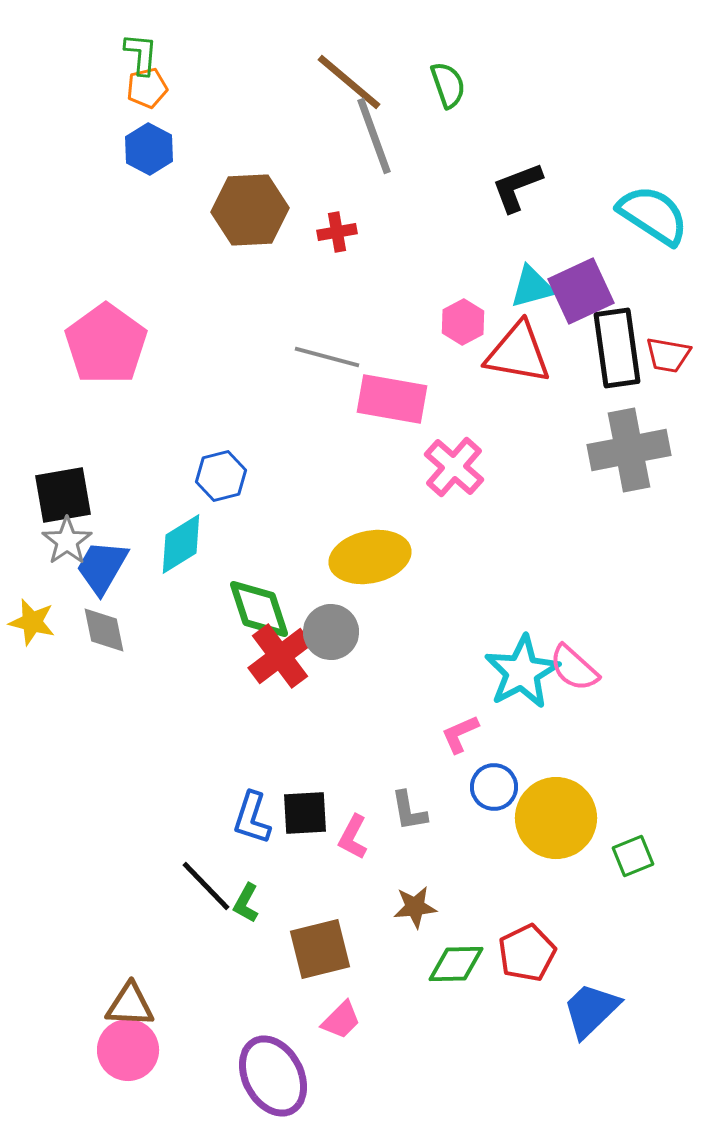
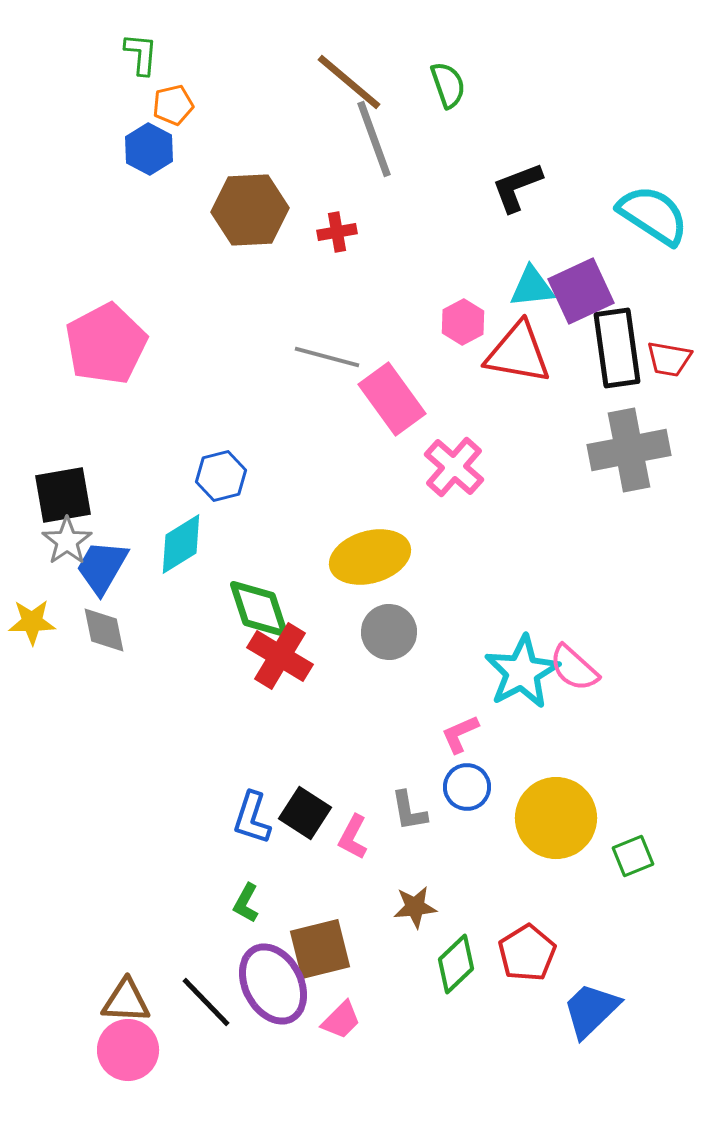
orange pentagon at (147, 88): moved 26 px right, 17 px down
gray line at (374, 136): moved 3 px down
cyan triangle at (532, 287): rotated 9 degrees clockwise
pink pentagon at (106, 344): rotated 8 degrees clockwise
red trapezoid at (668, 355): moved 1 px right, 4 px down
pink rectangle at (392, 399): rotated 44 degrees clockwise
yellow ellipse at (370, 557): rotated 4 degrees counterclockwise
yellow star at (32, 622): rotated 15 degrees counterclockwise
gray circle at (331, 632): moved 58 px right
red cross at (280, 656): rotated 22 degrees counterclockwise
blue circle at (494, 787): moved 27 px left
black square at (305, 813): rotated 36 degrees clockwise
black line at (206, 886): moved 116 px down
red pentagon at (527, 953): rotated 6 degrees counterclockwise
green diamond at (456, 964): rotated 42 degrees counterclockwise
brown triangle at (130, 1005): moved 4 px left, 4 px up
purple ellipse at (273, 1076): moved 92 px up
